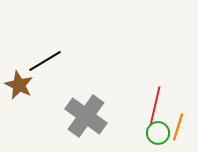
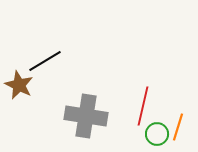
red line: moved 12 px left
gray cross: rotated 27 degrees counterclockwise
green circle: moved 1 px left, 1 px down
